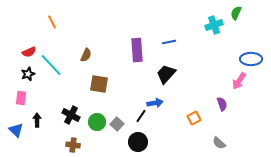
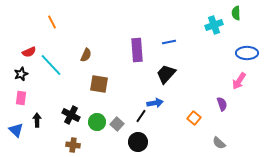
green semicircle: rotated 24 degrees counterclockwise
blue ellipse: moved 4 px left, 6 px up
black star: moved 7 px left
orange square: rotated 24 degrees counterclockwise
